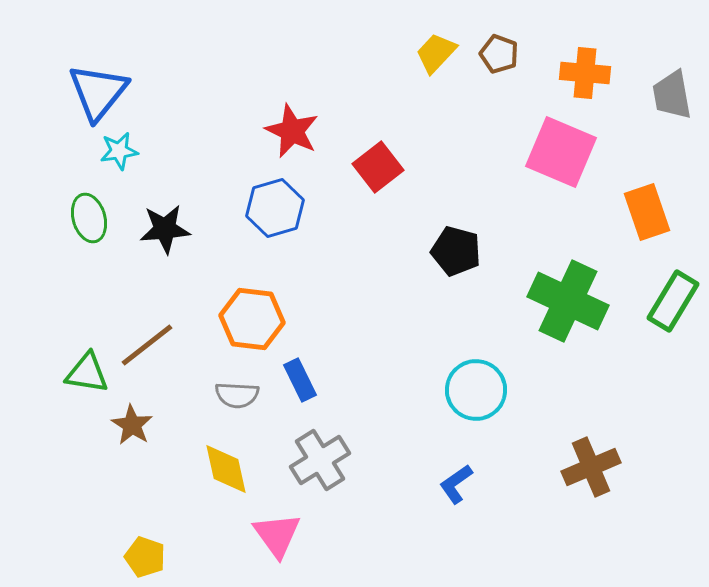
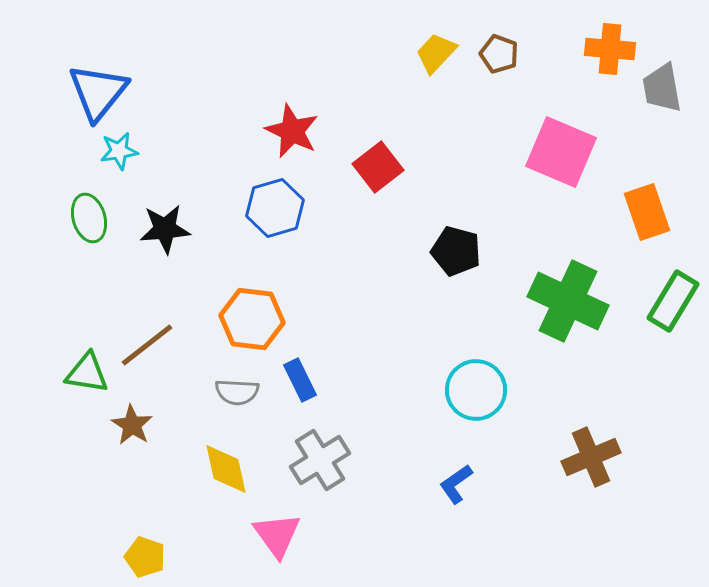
orange cross: moved 25 px right, 24 px up
gray trapezoid: moved 10 px left, 7 px up
gray semicircle: moved 3 px up
brown cross: moved 10 px up
